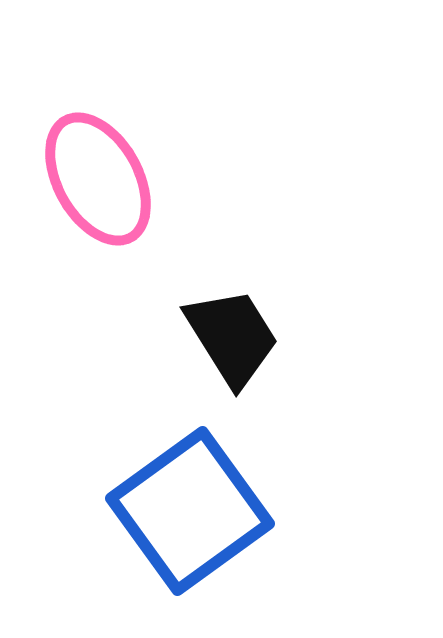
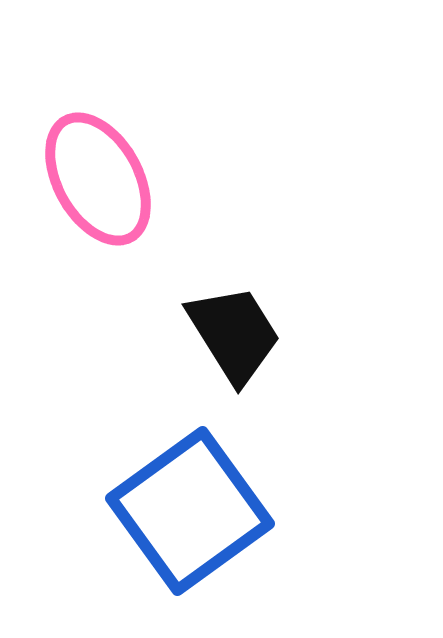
black trapezoid: moved 2 px right, 3 px up
